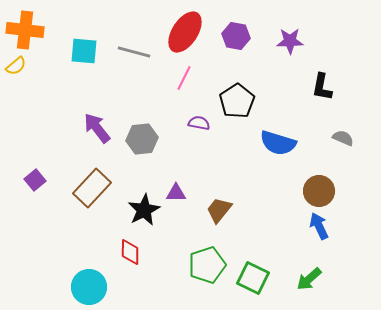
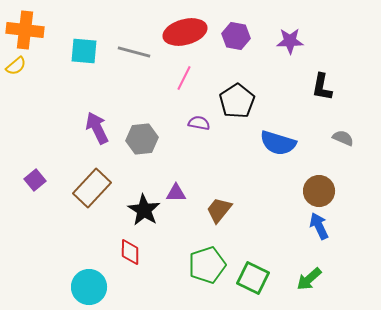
red ellipse: rotated 42 degrees clockwise
purple arrow: rotated 12 degrees clockwise
black star: rotated 12 degrees counterclockwise
